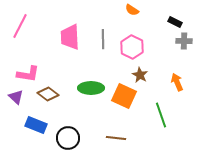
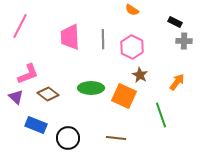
pink L-shape: rotated 30 degrees counterclockwise
orange arrow: rotated 60 degrees clockwise
